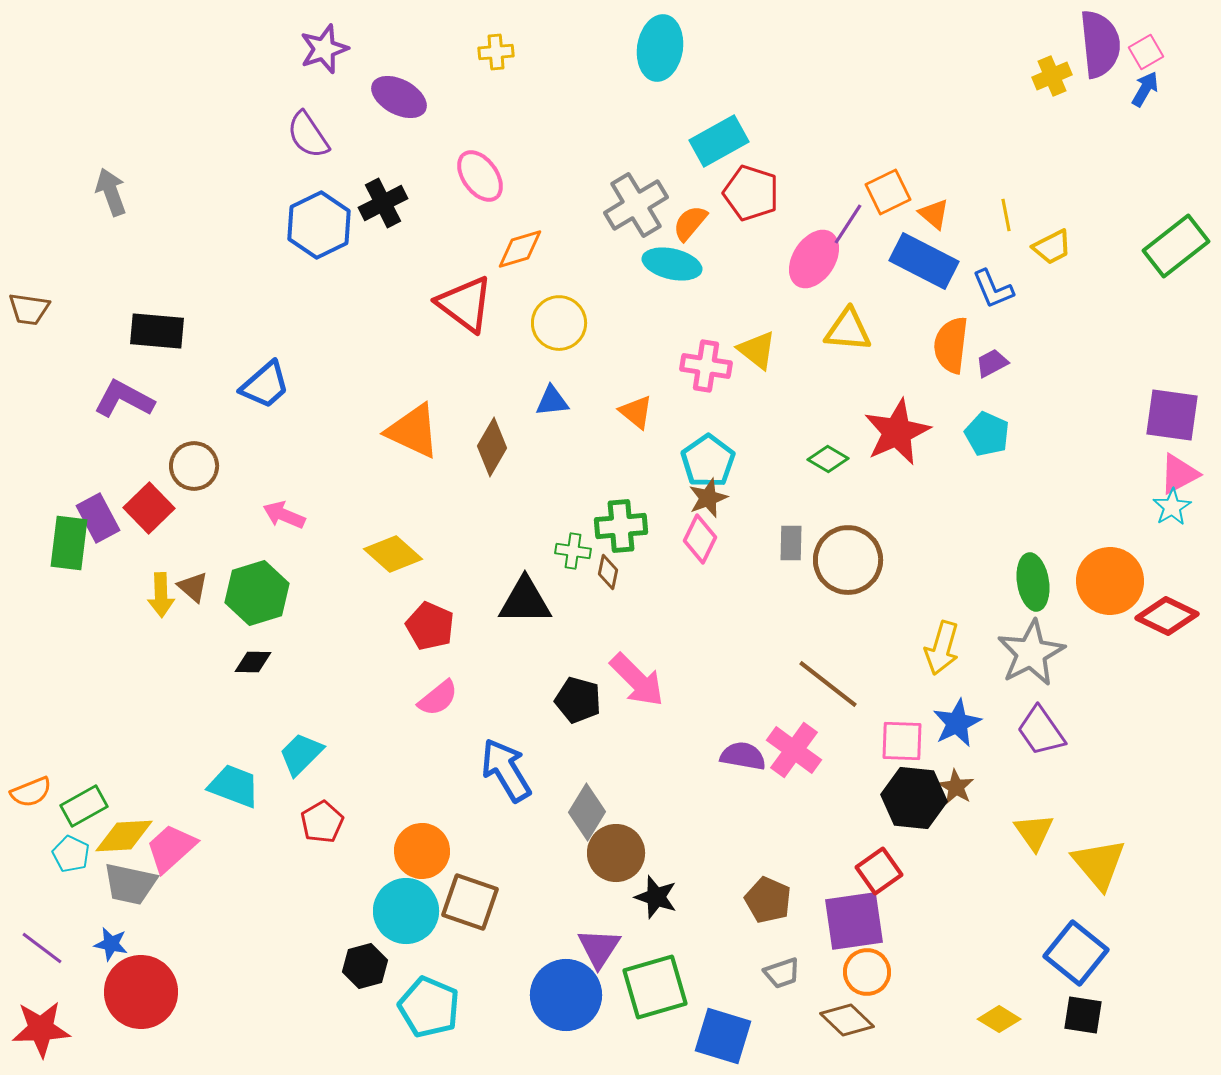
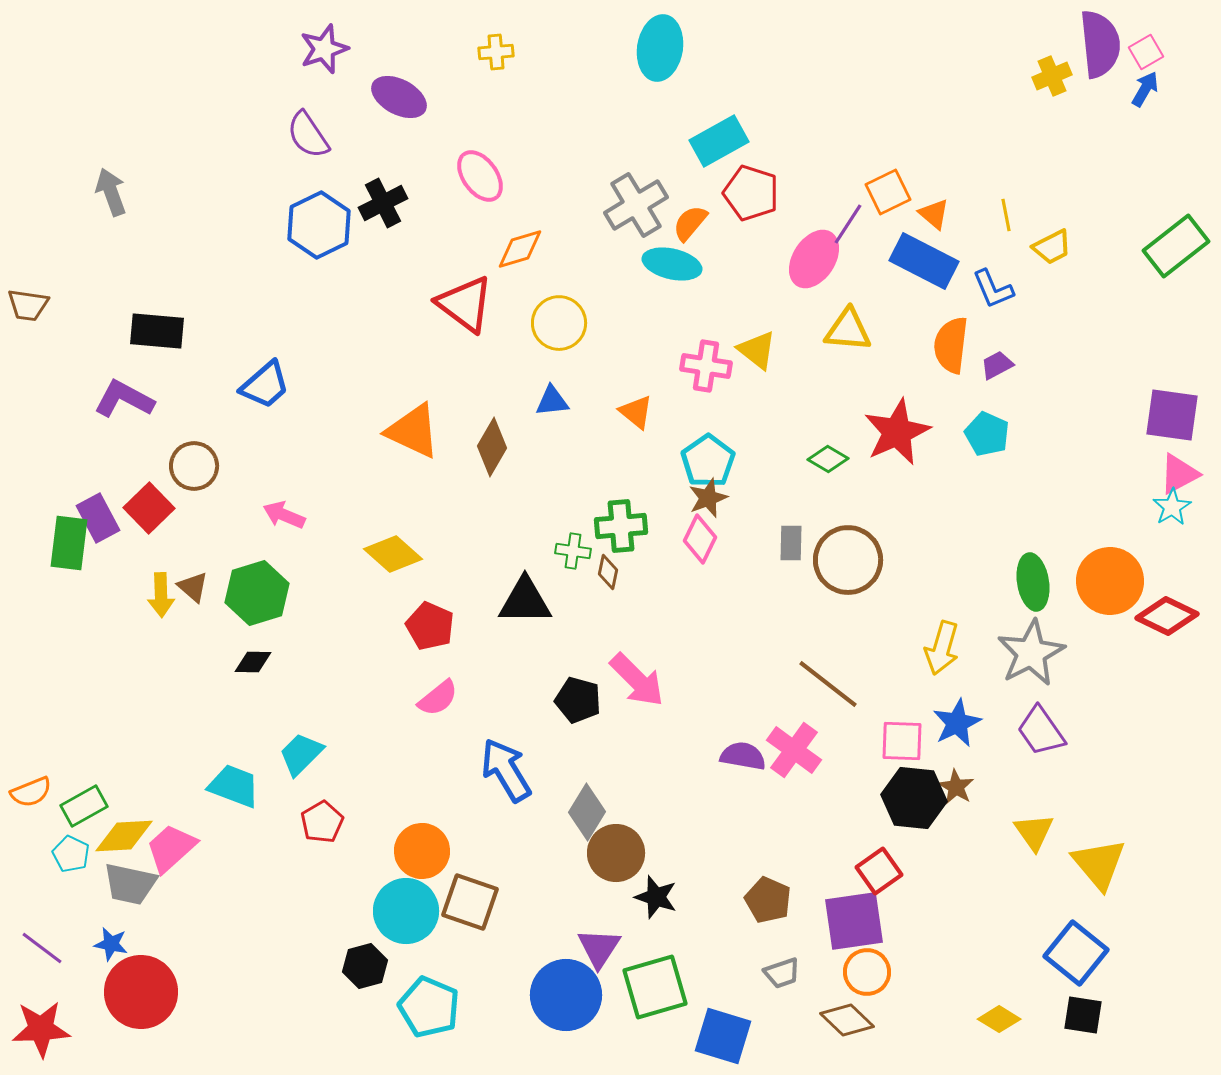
brown trapezoid at (29, 309): moved 1 px left, 4 px up
purple trapezoid at (992, 363): moved 5 px right, 2 px down
